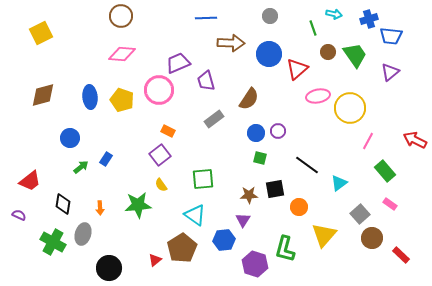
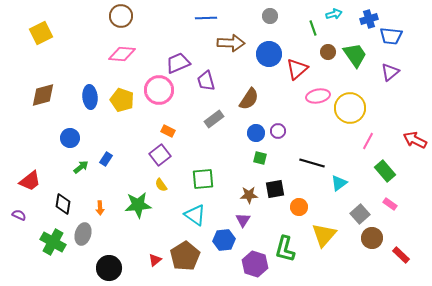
cyan arrow at (334, 14): rotated 28 degrees counterclockwise
black line at (307, 165): moved 5 px right, 2 px up; rotated 20 degrees counterclockwise
brown pentagon at (182, 248): moved 3 px right, 8 px down
